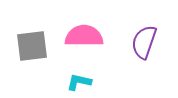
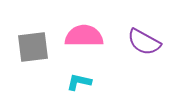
purple semicircle: rotated 80 degrees counterclockwise
gray square: moved 1 px right, 1 px down
